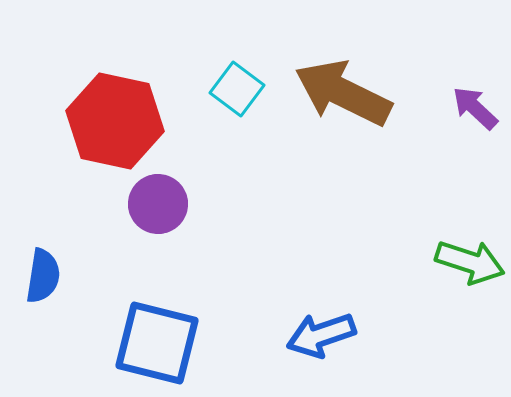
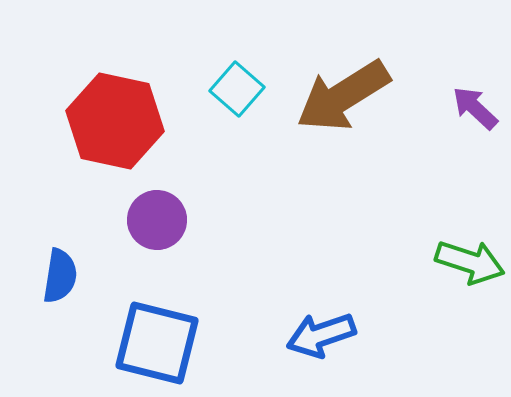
cyan square: rotated 4 degrees clockwise
brown arrow: moved 3 px down; rotated 58 degrees counterclockwise
purple circle: moved 1 px left, 16 px down
blue semicircle: moved 17 px right
